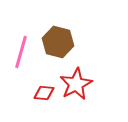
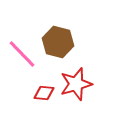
pink line: moved 1 px right, 2 px down; rotated 60 degrees counterclockwise
red star: rotated 12 degrees clockwise
